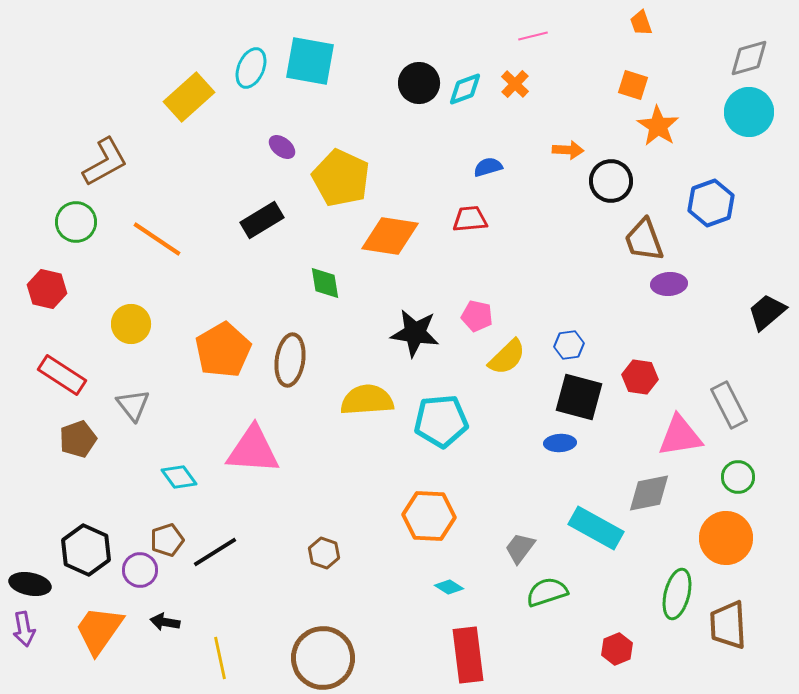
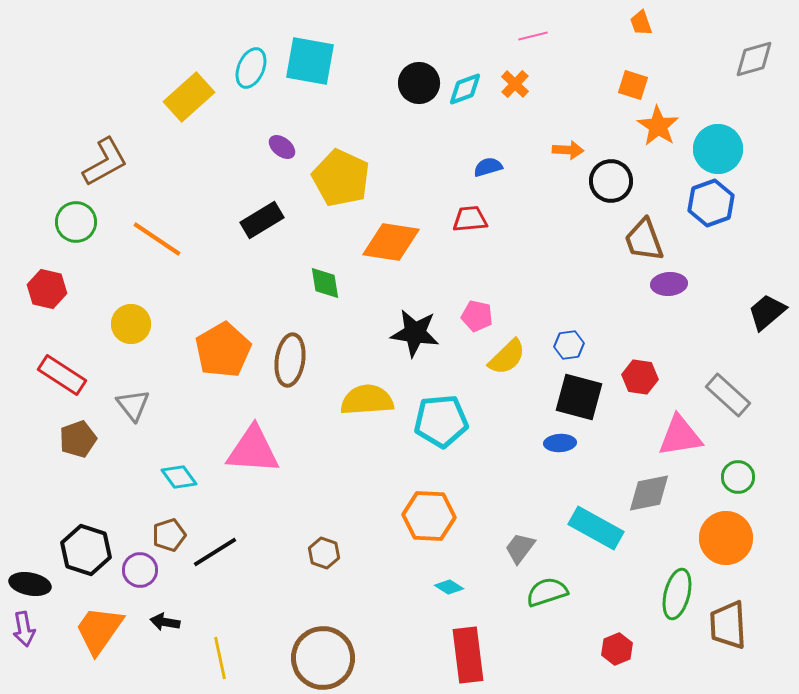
gray diamond at (749, 58): moved 5 px right, 1 px down
cyan circle at (749, 112): moved 31 px left, 37 px down
orange diamond at (390, 236): moved 1 px right, 6 px down
gray rectangle at (729, 405): moved 1 px left, 10 px up; rotated 21 degrees counterclockwise
brown pentagon at (167, 540): moved 2 px right, 5 px up
black hexagon at (86, 550): rotated 6 degrees counterclockwise
